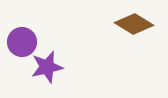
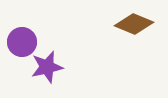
brown diamond: rotated 9 degrees counterclockwise
